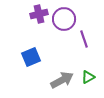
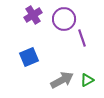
purple cross: moved 6 px left, 1 px down; rotated 18 degrees counterclockwise
purple line: moved 2 px left, 1 px up
blue square: moved 2 px left
green triangle: moved 1 px left, 3 px down
